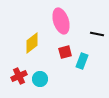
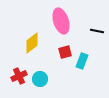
black line: moved 3 px up
